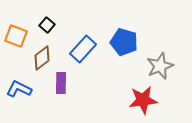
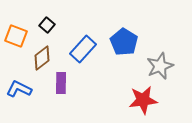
blue pentagon: rotated 16 degrees clockwise
